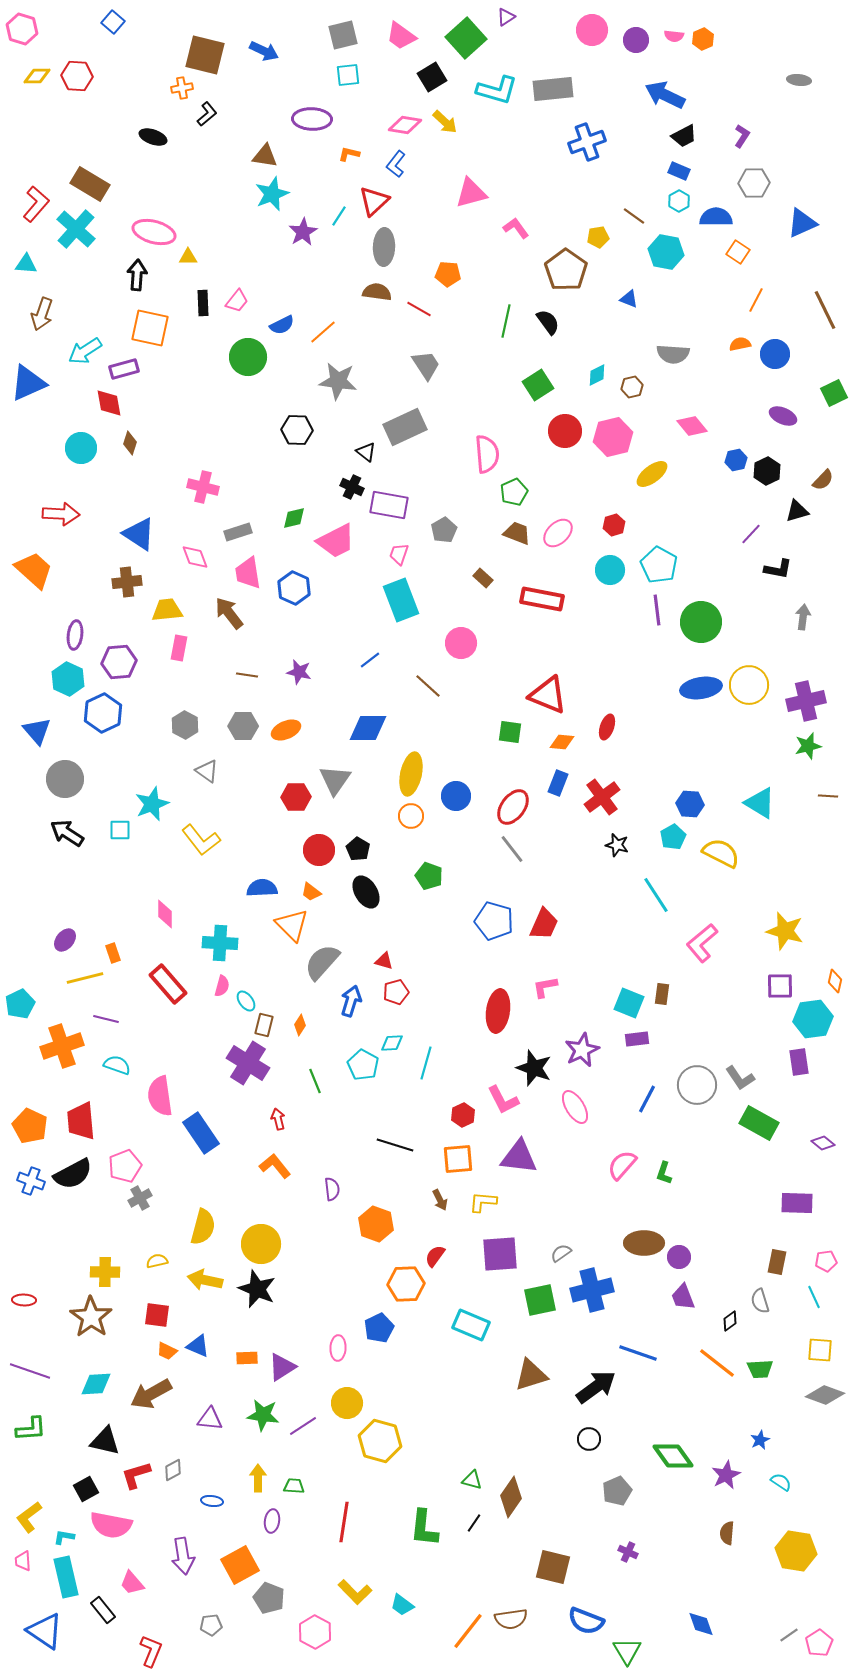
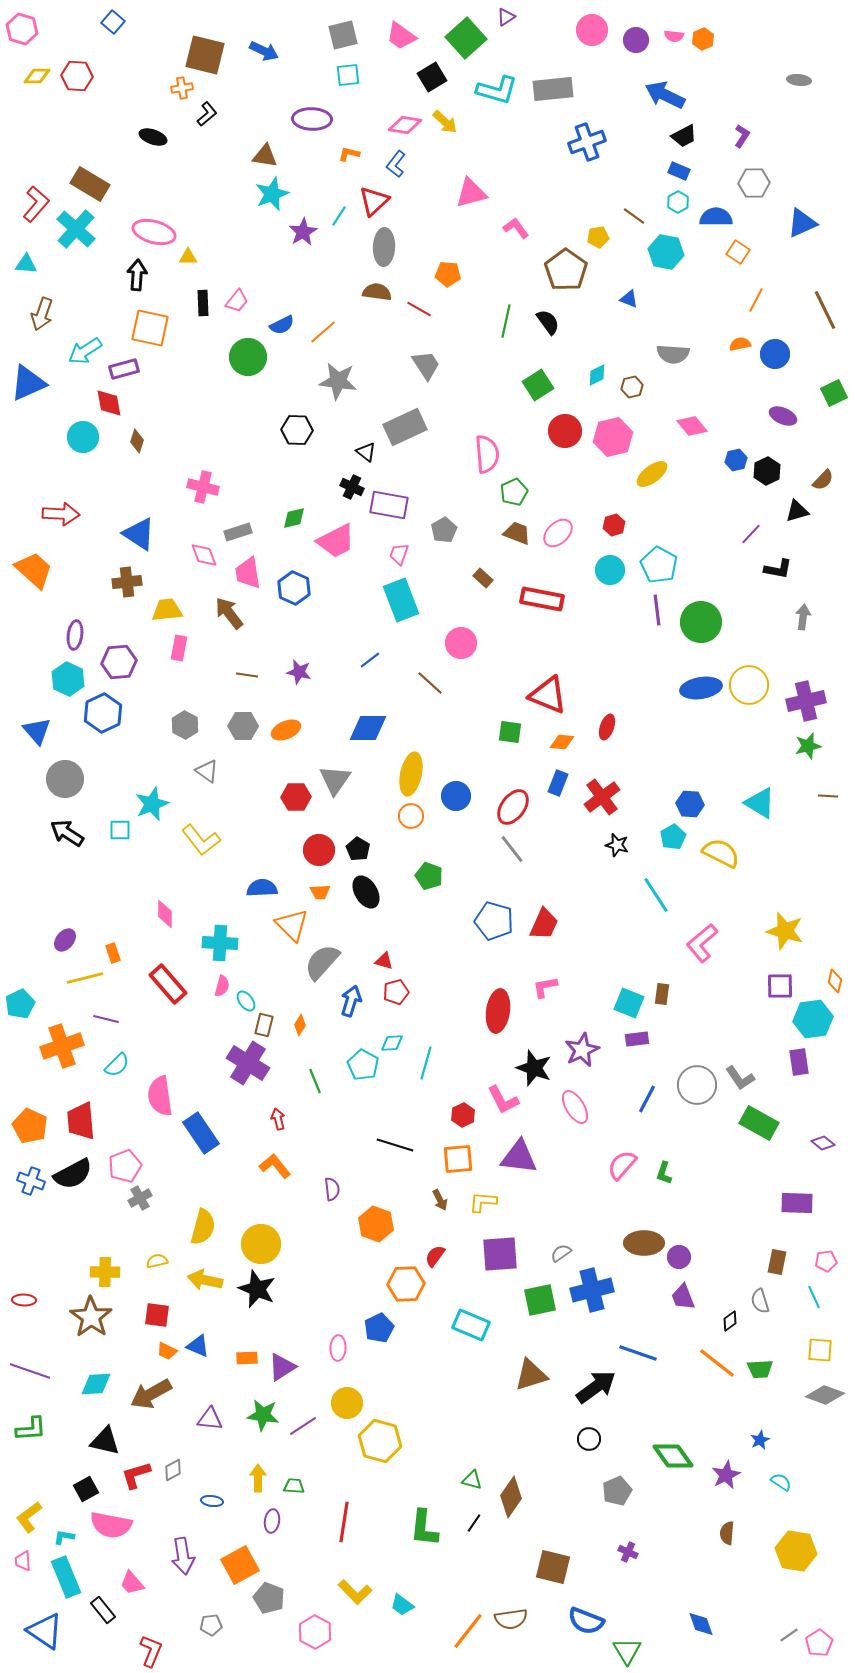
cyan hexagon at (679, 201): moved 1 px left, 1 px down
brown diamond at (130, 443): moved 7 px right, 2 px up
cyan circle at (81, 448): moved 2 px right, 11 px up
pink diamond at (195, 557): moved 9 px right, 2 px up
brown line at (428, 686): moved 2 px right, 3 px up
orange trapezoid at (311, 892): moved 9 px right; rotated 40 degrees counterclockwise
cyan semicircle at (117, 1065): rotated 116 degrees clockwise
cyan rectangle at (66, 1577): rotated 9 degrees counterclockwise
